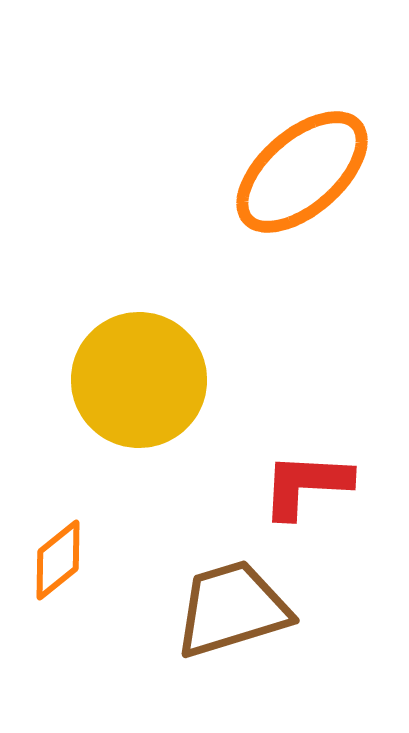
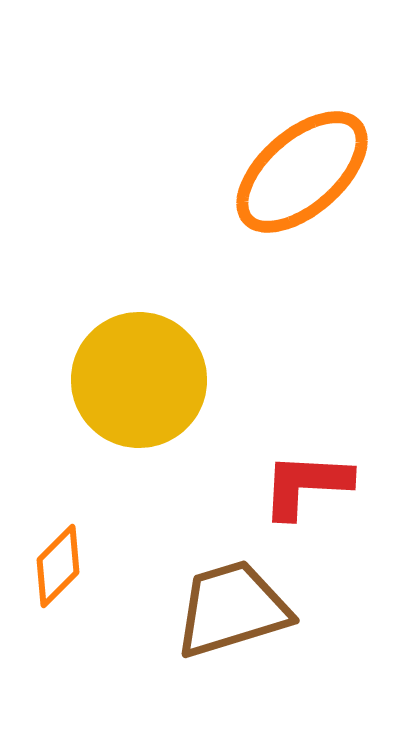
orange diamond: moved 6 px down; rotated 6 degrees counterclockwise
